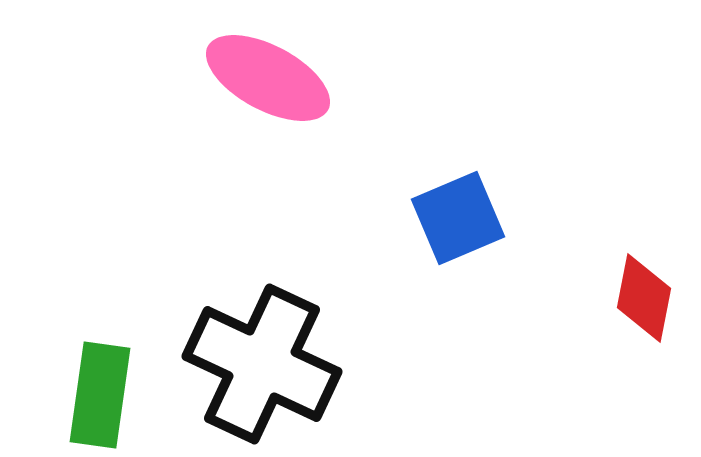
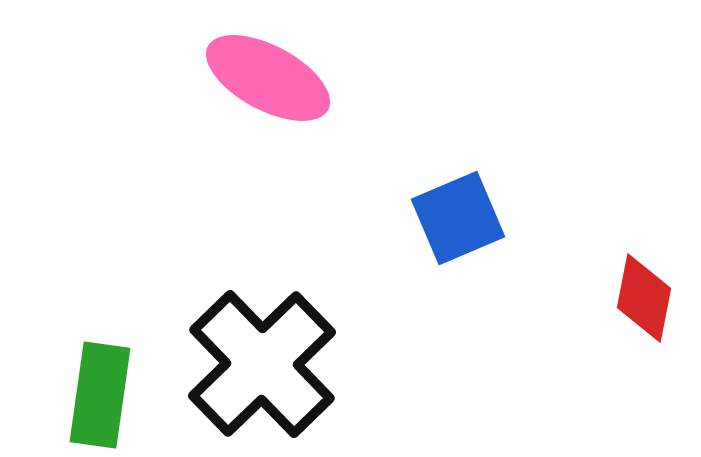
black cross: rotated 21 degrees clockwise
